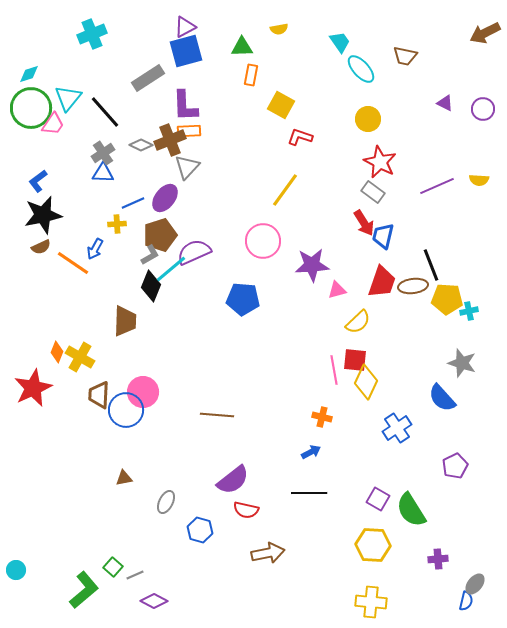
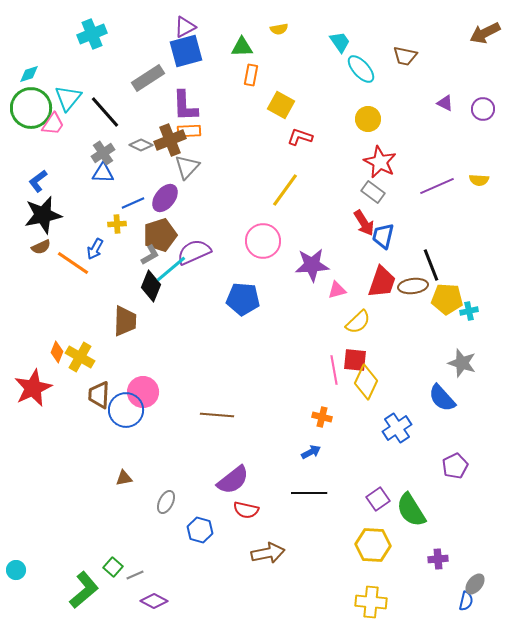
purple square at (378, 499): rotated 25 degrees clockwise
